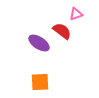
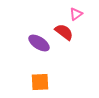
pink triangle: rotated 16 degrees counterclockwise
red semicircle: moved 2 px right, 1 px down
